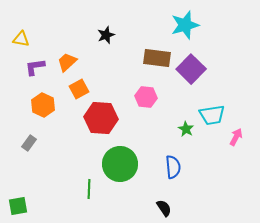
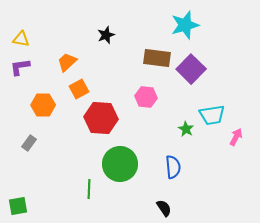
purple L-shape: moved 15 px left
orange hexagon: rotated 25 degrees counterclockwise
